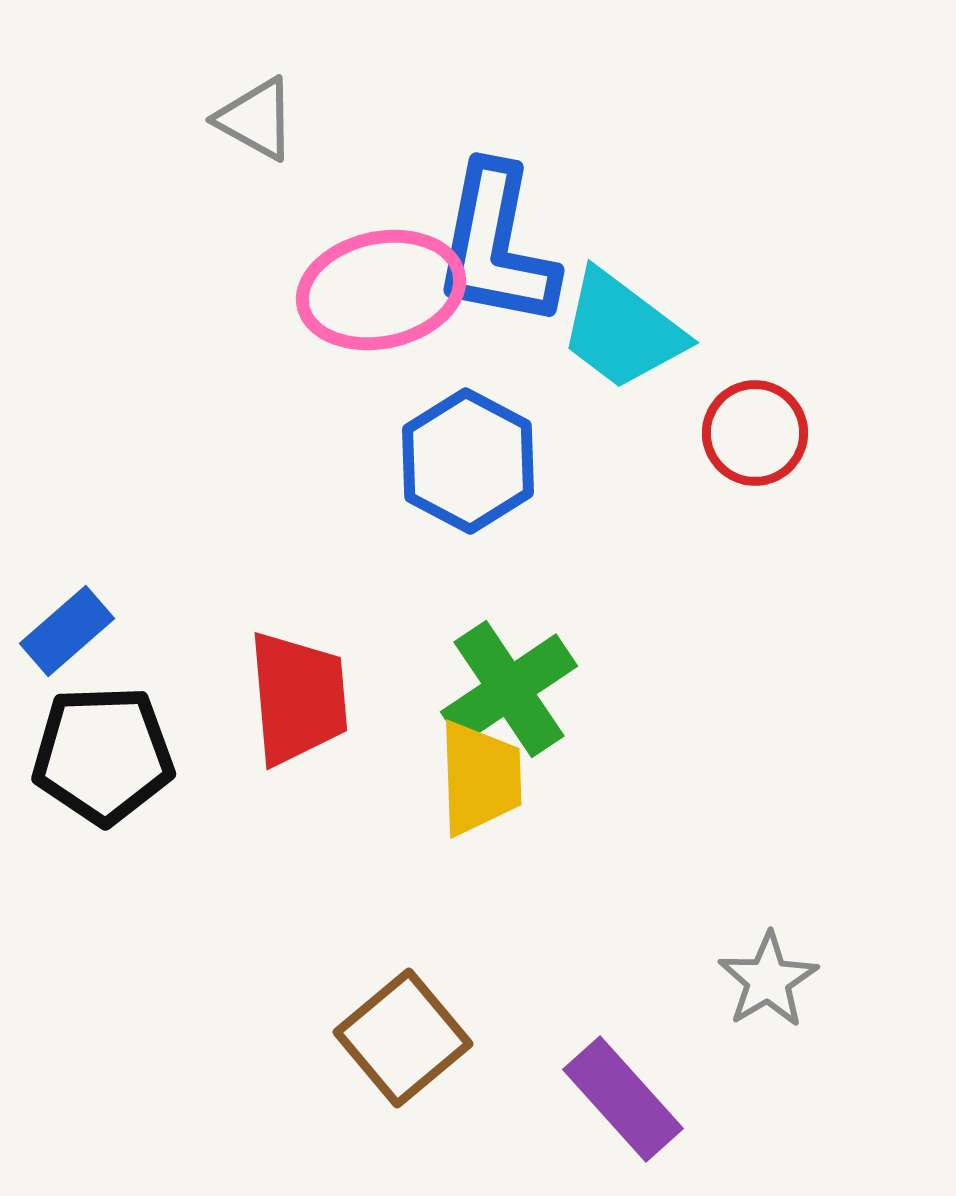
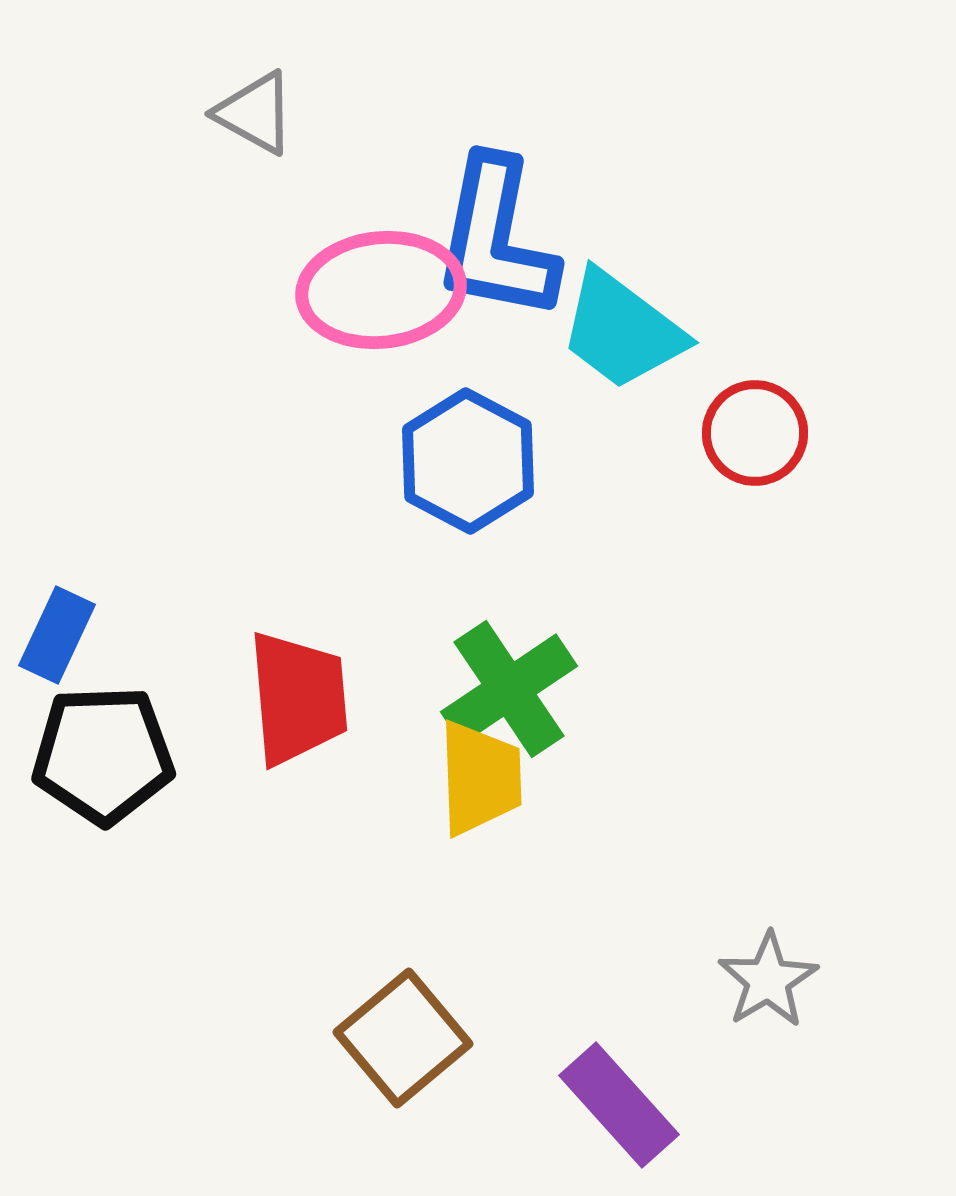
gray triangle: moved 1 px left, 6 px up
blue L-shape: moved 7 px up
pink ellipse: rotated 6 degrees clockwise
blue rectangle: moved 10 px left, 4 px down; rotated 24 degrees counterclockwise
purple rectangle: moved 4 px left, 6 px down
